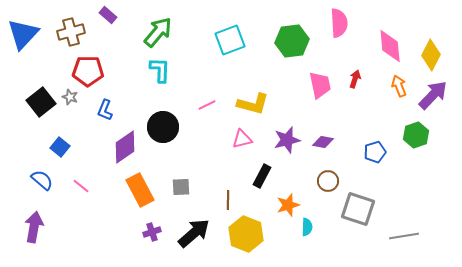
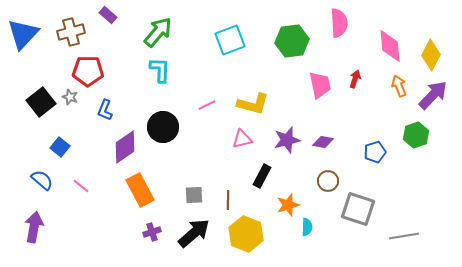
gray square at (181, 187): moved 13 px right, 8 px down
